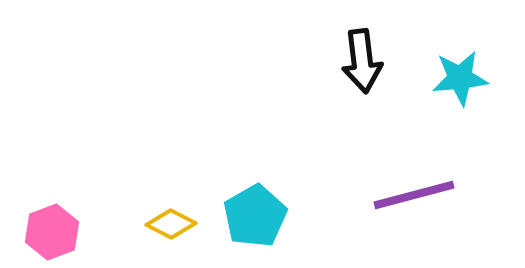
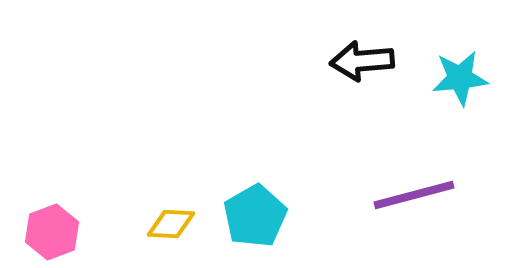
black arrow: rotated 92 degrees clockwise
yellow diamond: rotated 24 degrees counterclockwise
